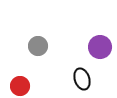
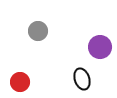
gray circle: moved 15 px up
red circle: moved 4 px up
